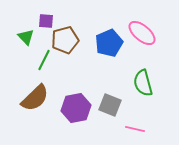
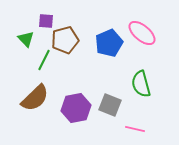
green triangle: moved 2 px down
green semicircle: moved 2 px left, 1 px down
